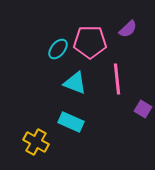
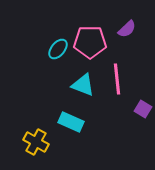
purple semicircle: moved 1 px left
cyan triangle: moved 8 px right, 2 px down
